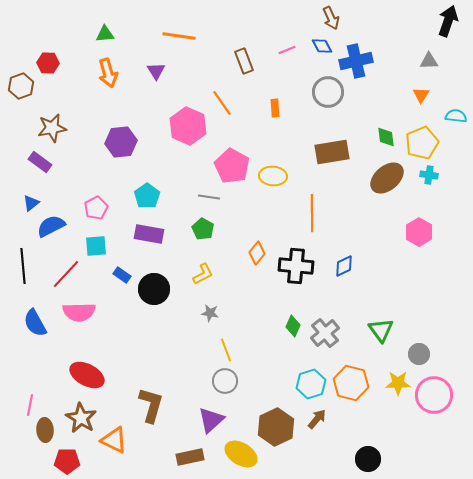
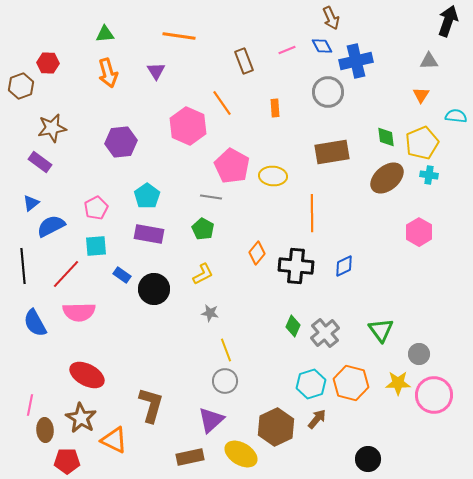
gray line at (209, 197): moved 2 px right
